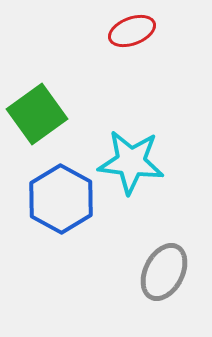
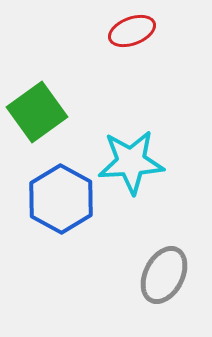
green square: moved 2 px up
cyan star: rotated 10 degrees counterclockwise
gray ellipse: moved 3 px down
